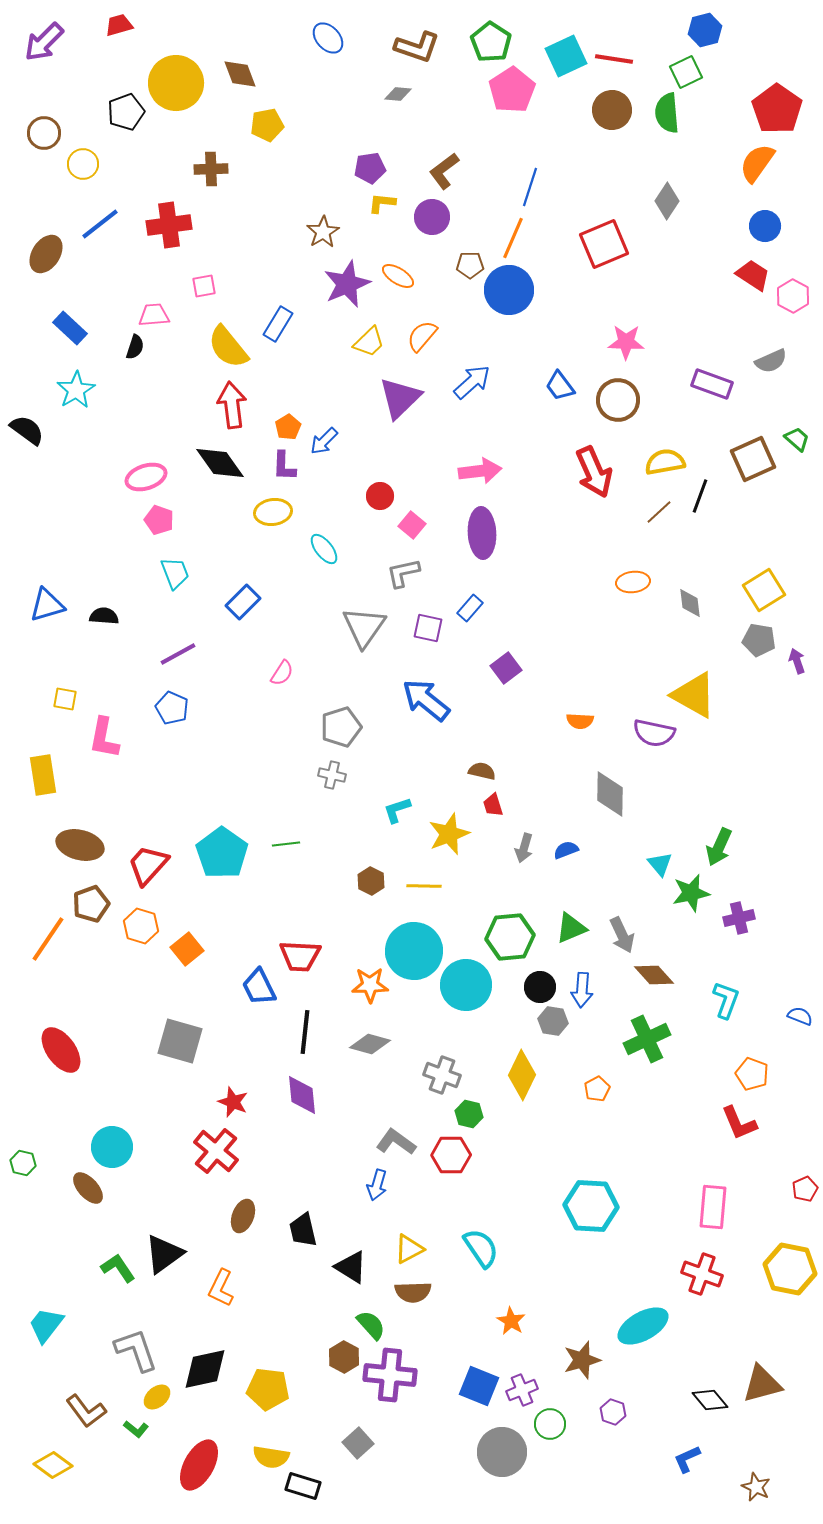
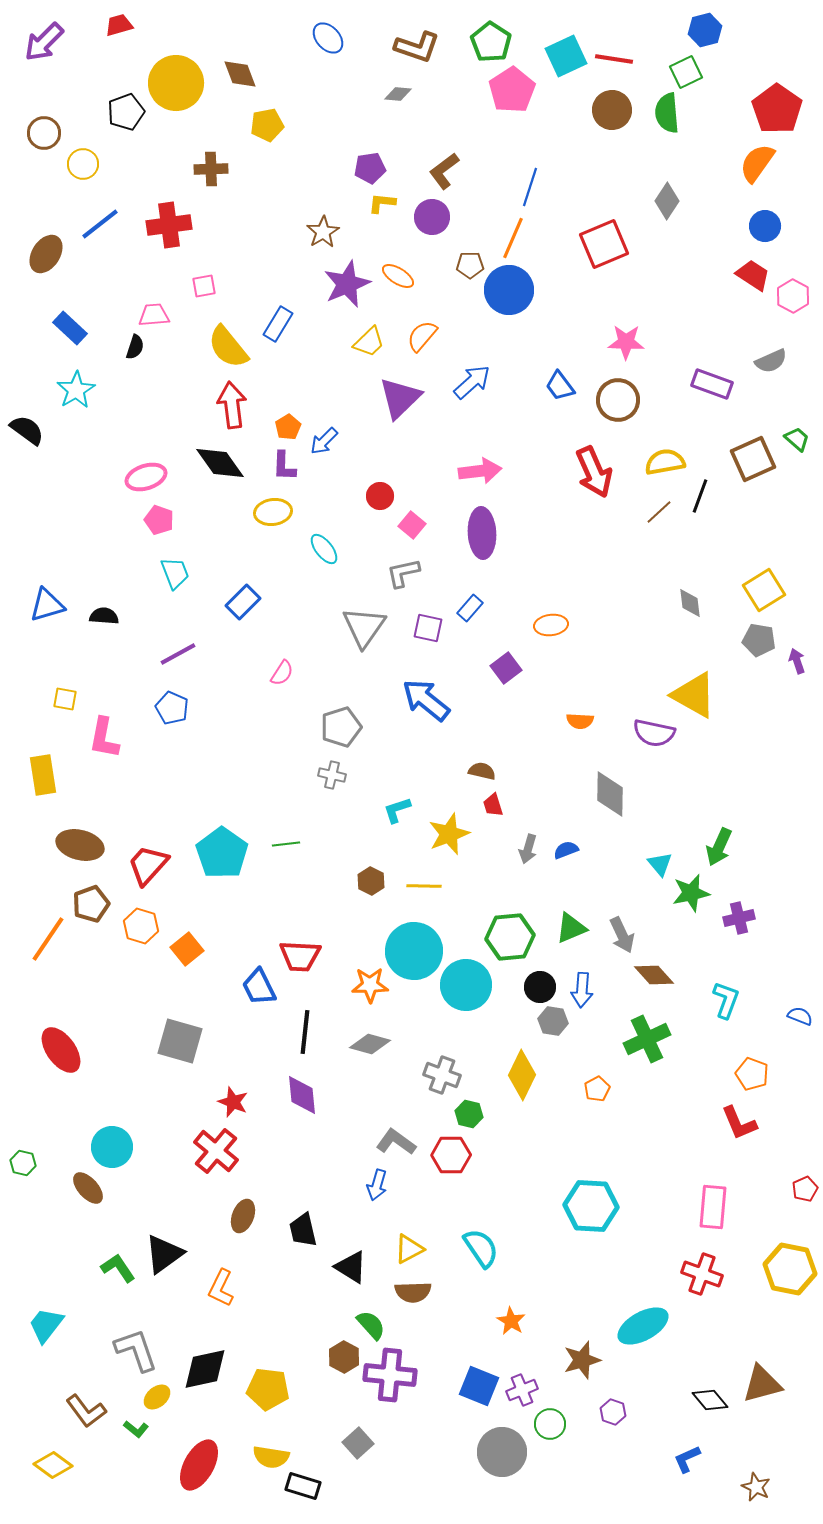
orange ellipse at (633, 582): moved 82 px left, 43 px down
gray arrow at (524, 848): moved 4 px right, 1 px down
